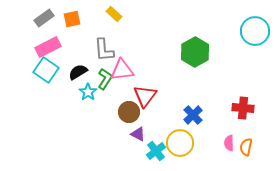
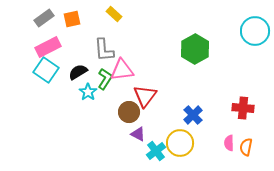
green hexagon: moved 3 px up
